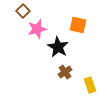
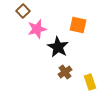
yellow rectangle: moved 3 px up
